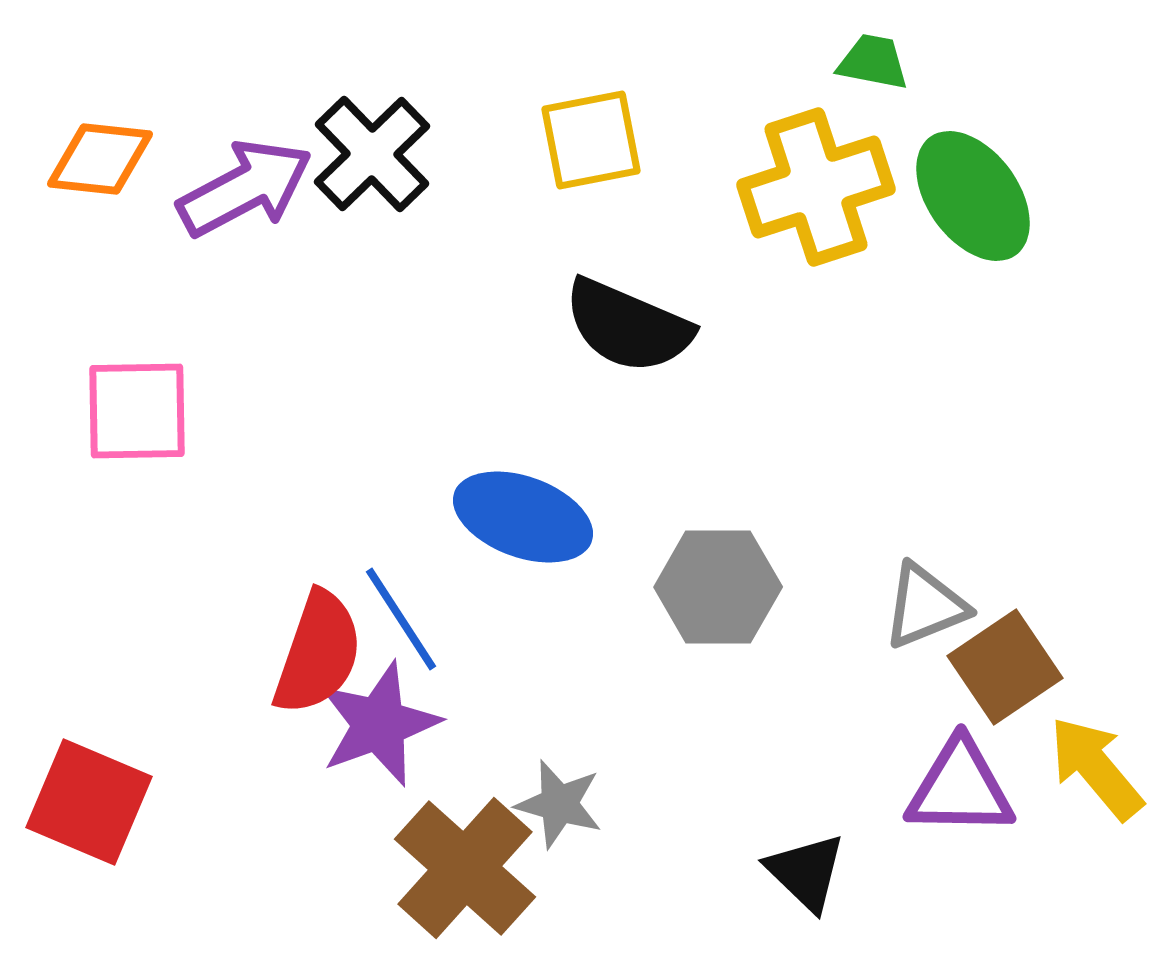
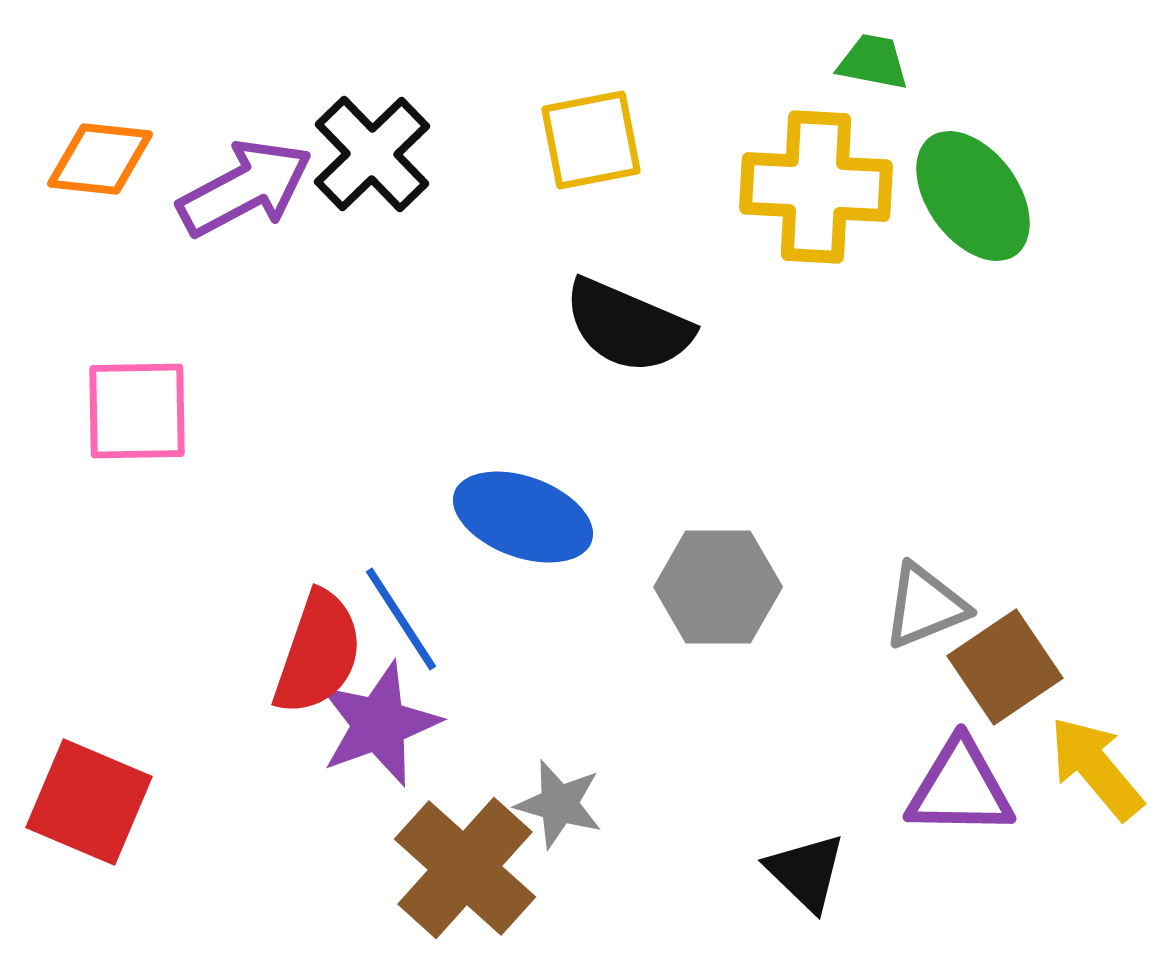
yellow cross: rotated 21 degrees clockwise
